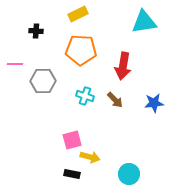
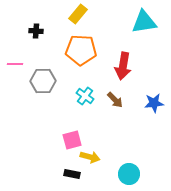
yellow rectangle: rotated 24 degrees counterclockwise
cyan cross: rotated 18 degrees clockwise
